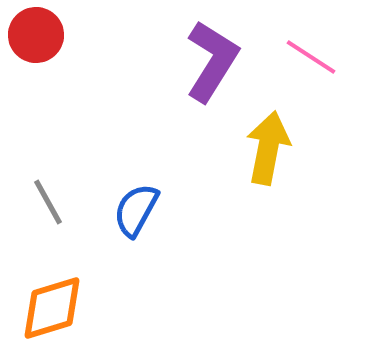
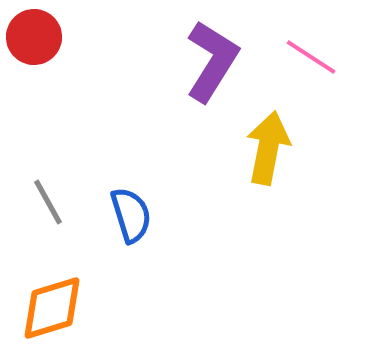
red circle: moved 2 px left, 2 px down
blue semicircle: moved 5 px left, 5 px down; rotated 134 degrees clockwise
